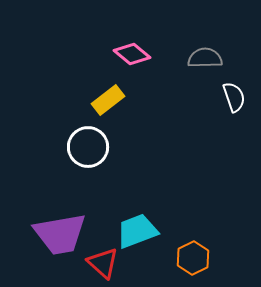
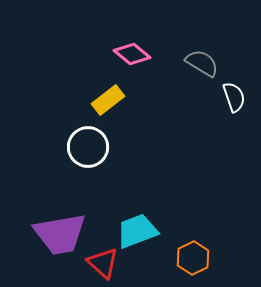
gray semicircle: moved 3 px left, 5 px down; rotated 32 degrees clockwise
